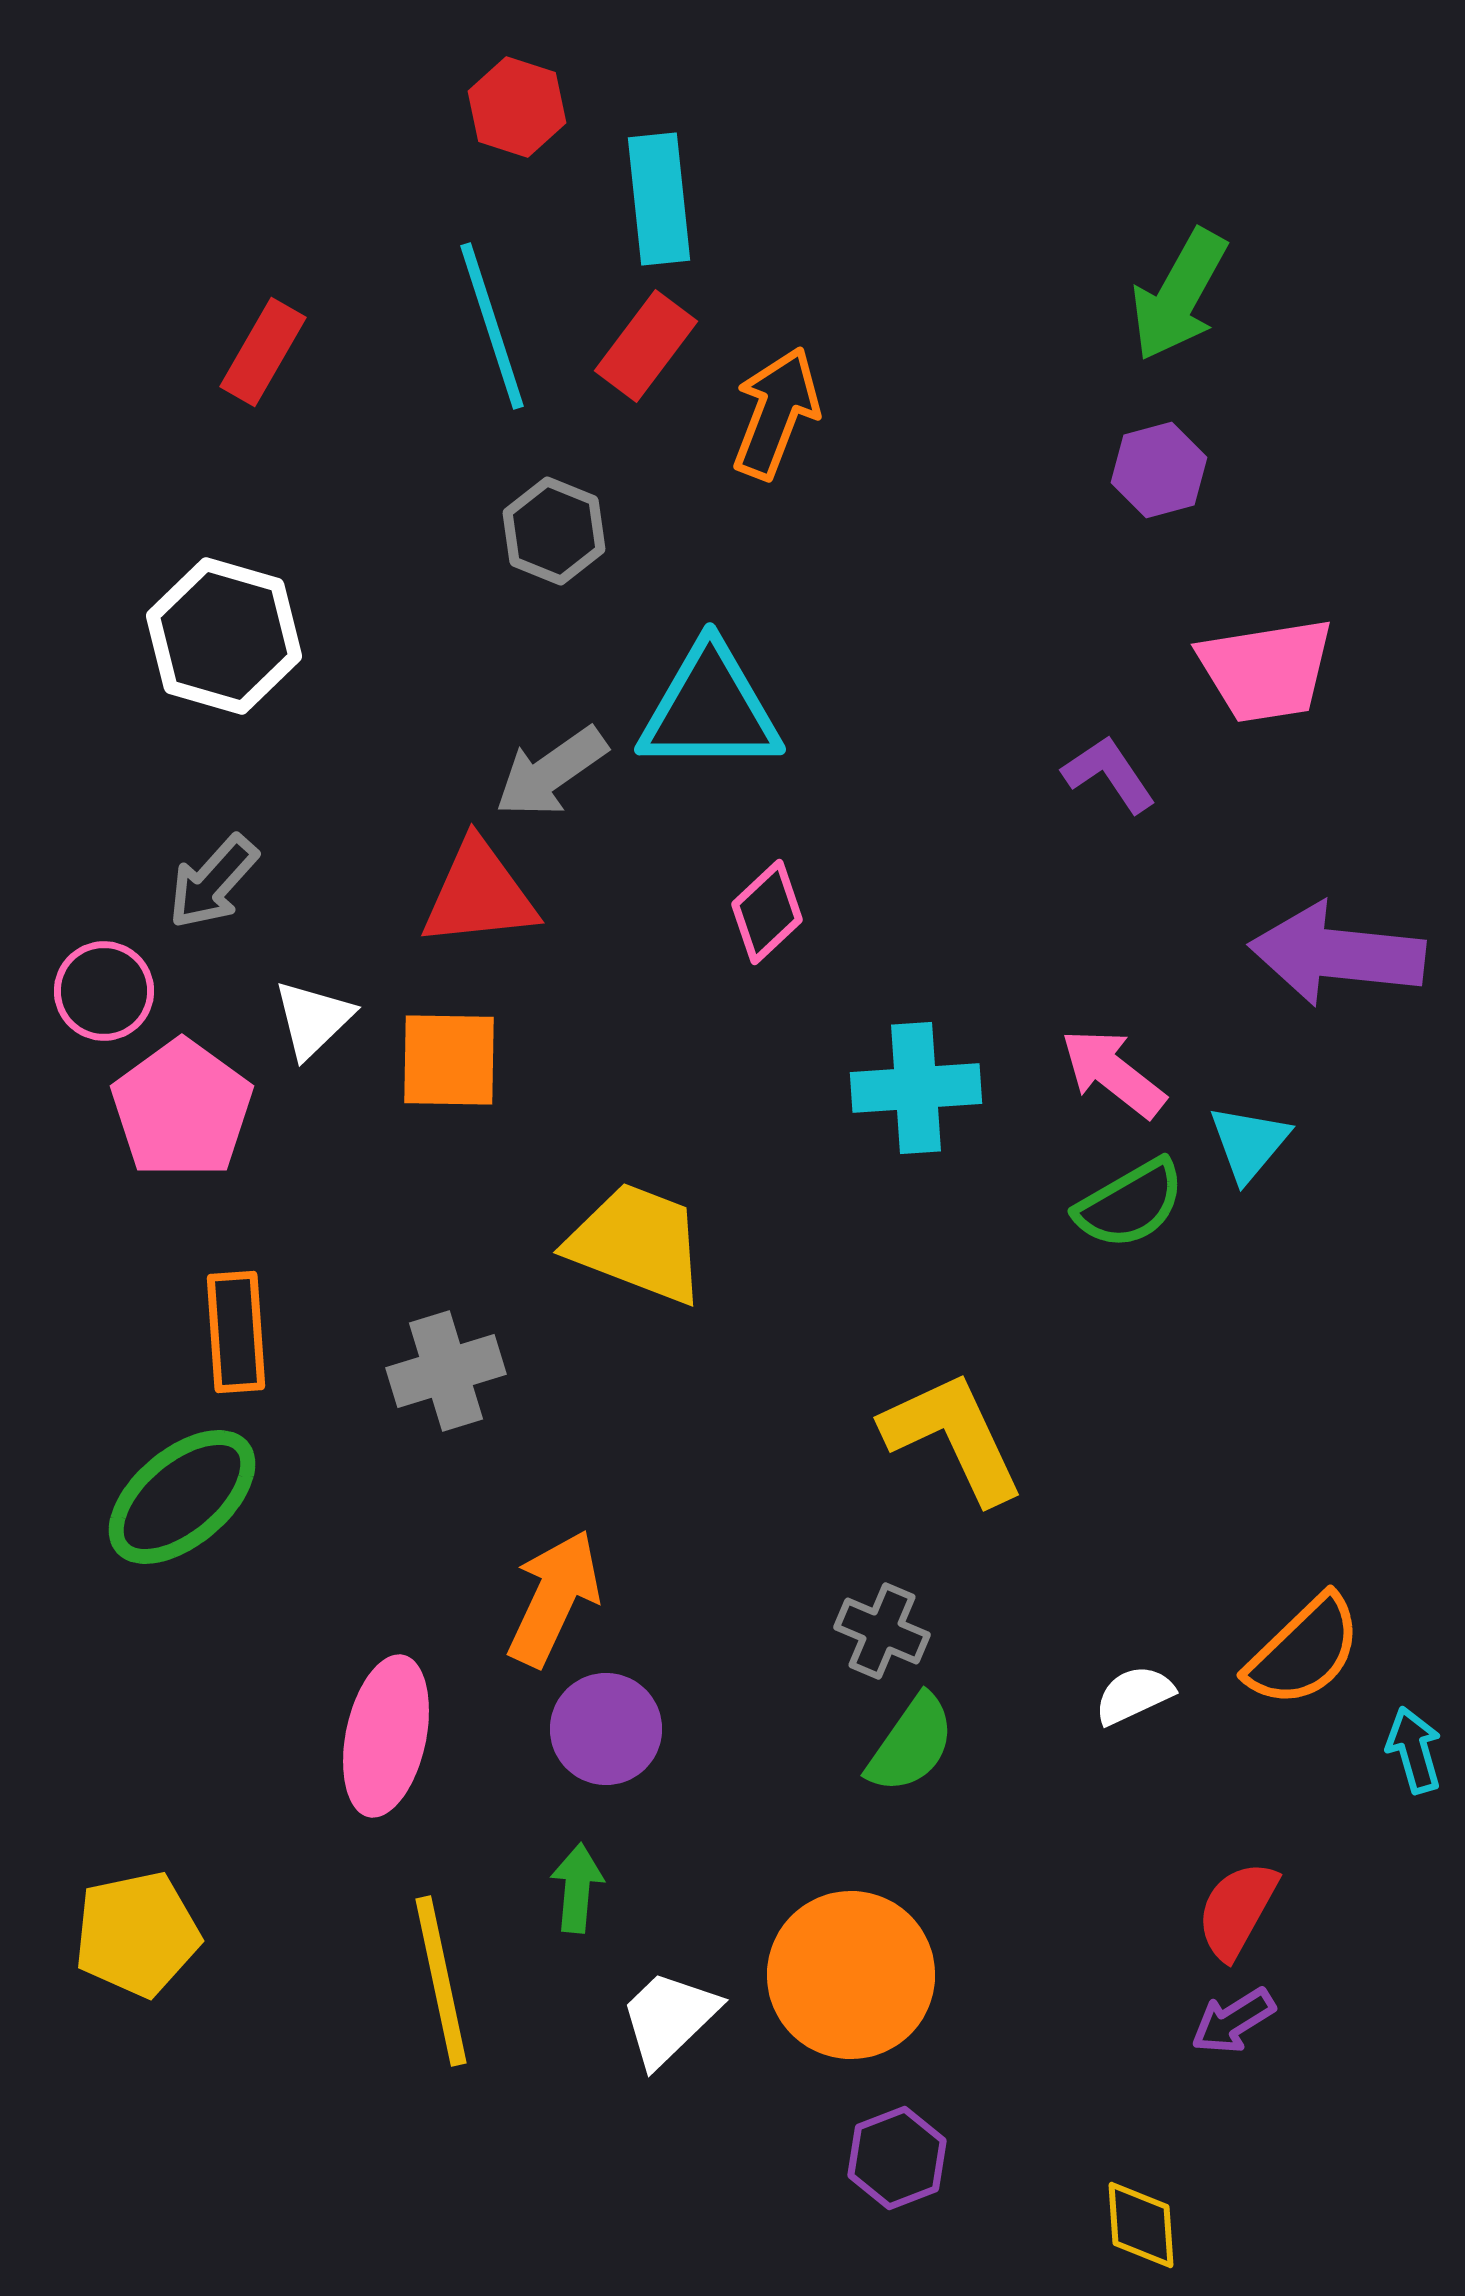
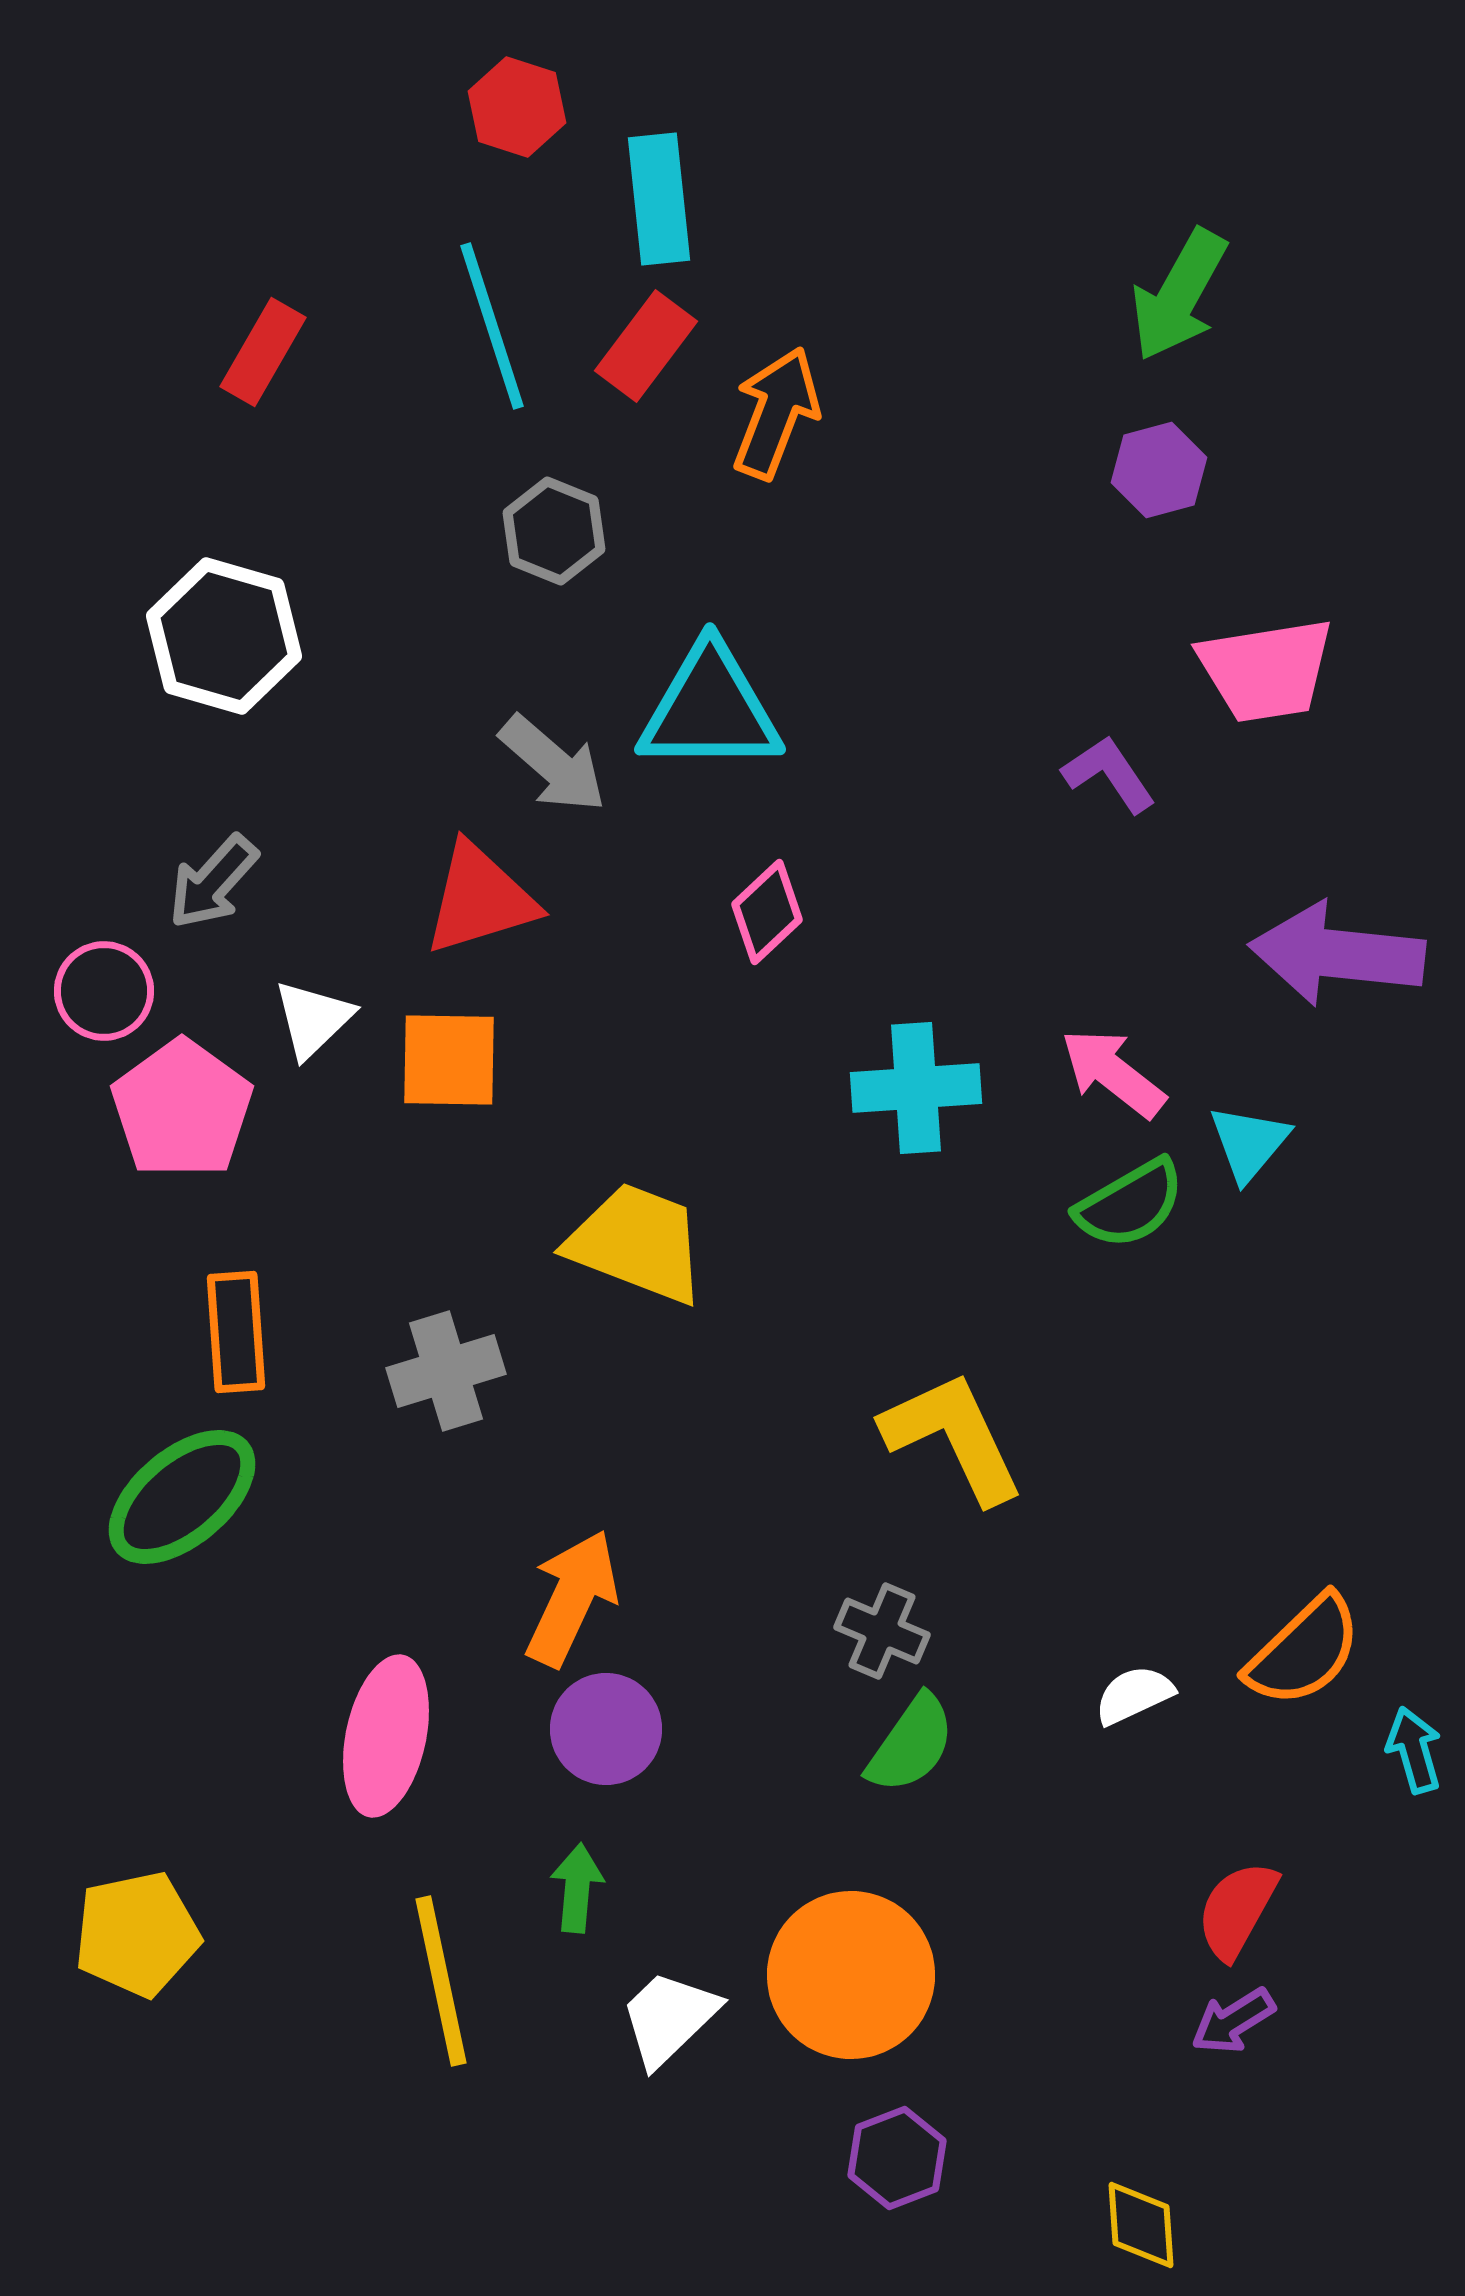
gray arrow at (551, 772): moved 2 px right, 8 px up; rotated 104 degrees counterclockwise
red triangle at (479, 894): moved 1 px right, 5 px down; rotated 11 degrees counterclockwise
orange arrow at (554, 1598): moved 18 px right
